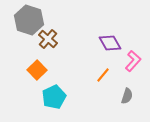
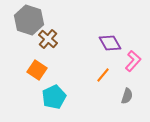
orange square: rotated 12 degrees counterclockwise
